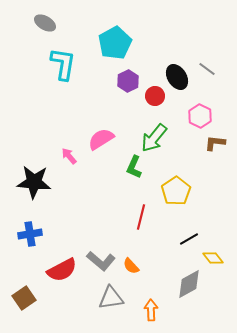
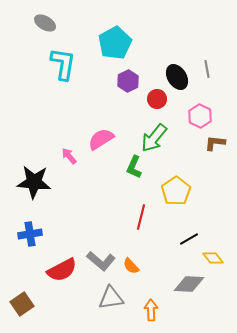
gray line: rotated 42 degrees clockwise
red circle: moved 2 px right, 3 px down
gray diamond: rotated 32 degrees clockwise
brown square: moved 2 px left, 6 px down
